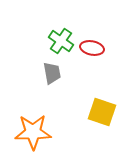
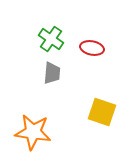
green cross: moved 10 px left, 2 px up
gray trapezoid: rotated 15 degrees clockwise
orange star: rotated 9 degrees clockwise
